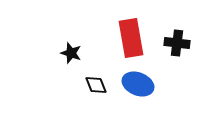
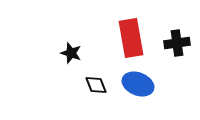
black cross: rotated 15 degrees counterclockwise
